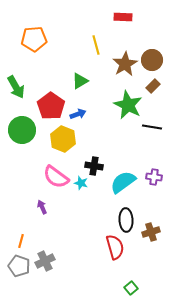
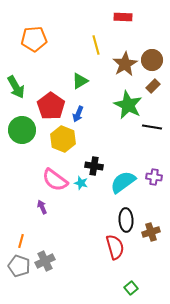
blue arrow: rotated 133 degrees clockwise
pink semicircle: moved 1 px left, 3 px down
